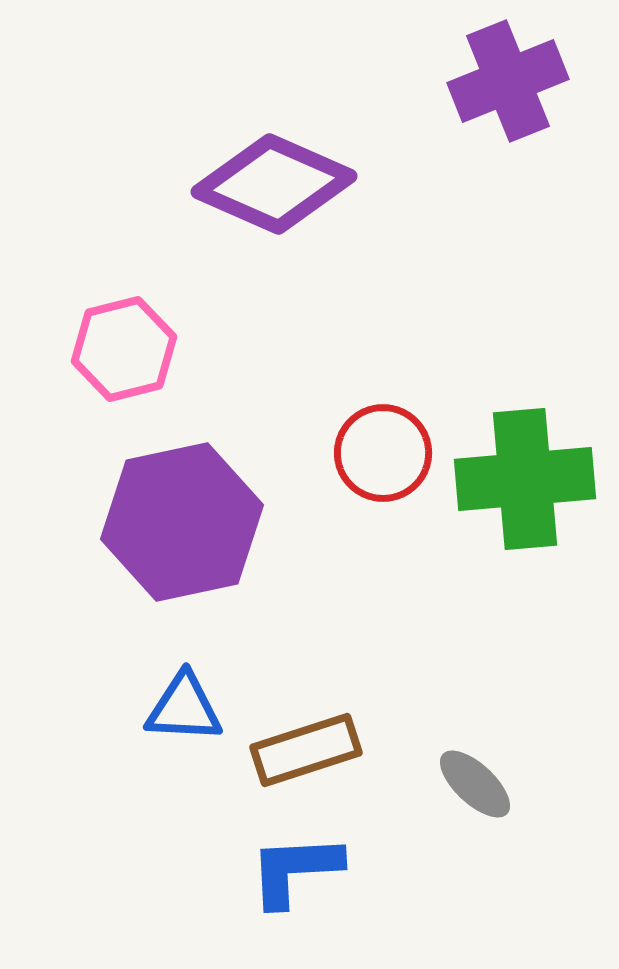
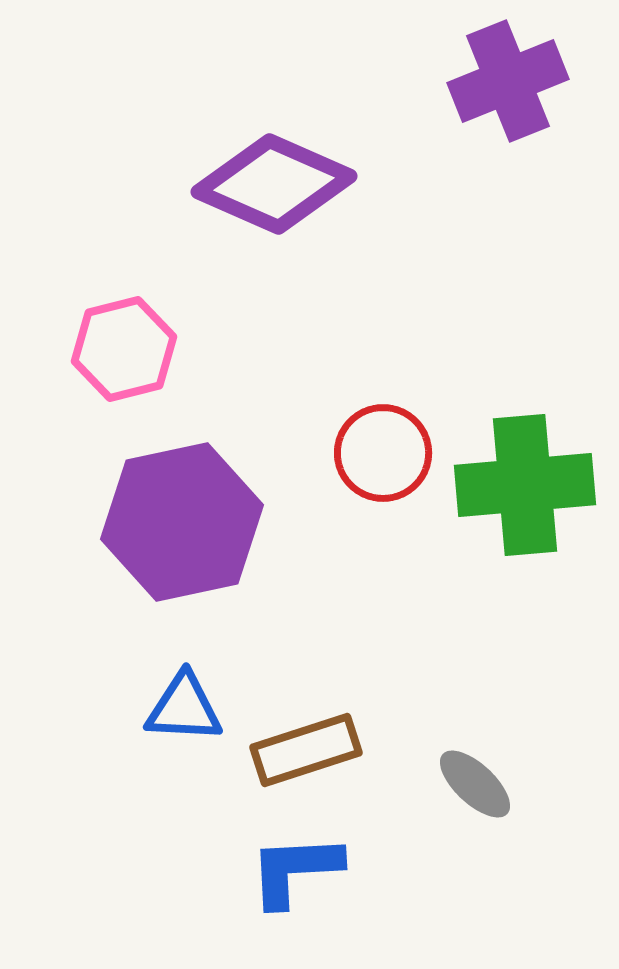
green cross: moved 6 px down
